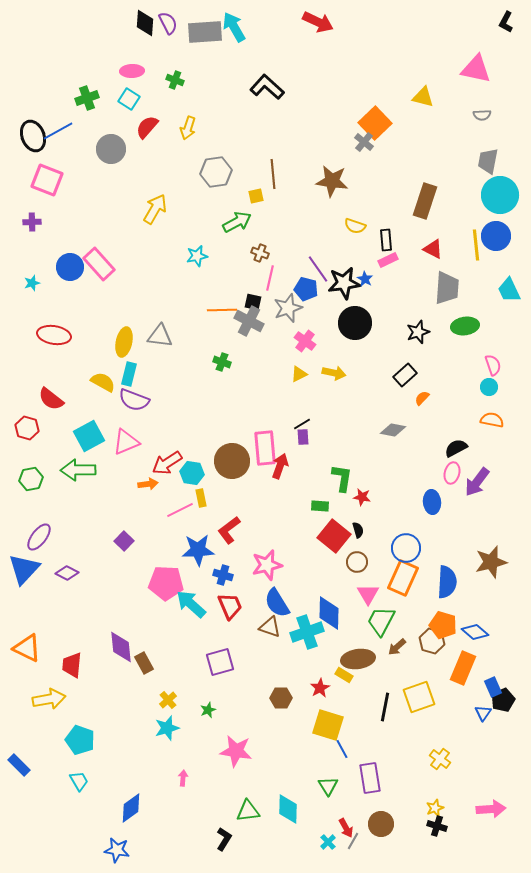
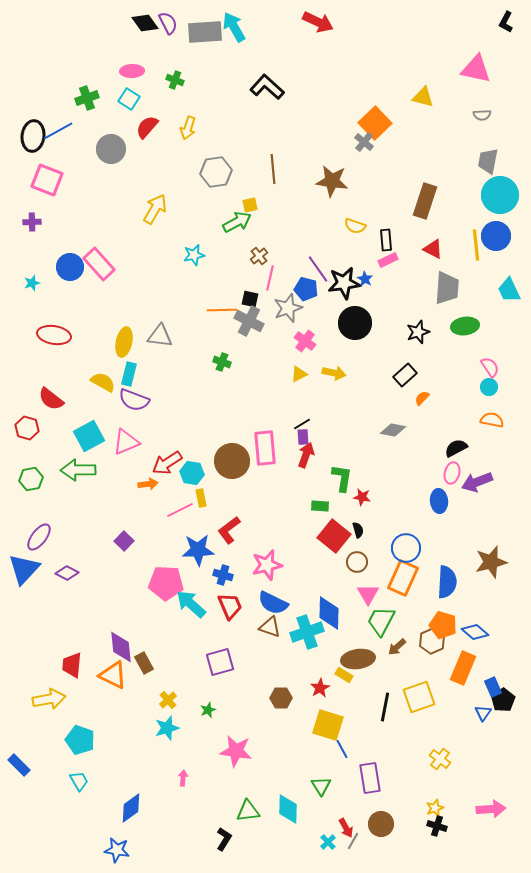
black diamond at (145, 23): rotated 40 degrees counterclockwise
black ellipse at (33, 136): rotated 28 degrees clockwise
brown line at (273, 174): moved 5 px up
yellow square at (256, 196): moved 6 px left, 9 px down
brown cross at (260, 253): moved 1 px left, 3 px down; rotated 30 degrees clockwise
cyan star at (197, 256): moved 3 px left, 1 px up
black square at (253, 302): moved 3 px left, 3 px up
pink semicircle at (493, 365): moved 3 px left, 2 px down; rotated 15 degrees counterclockwise
red arrow at (280, 466): moved 26 px right, 11 px up
purple arrow at (477, 482): rotated 32 degrees clockwise
blue ellipse at (432, 502): moved 7 px right, 1 px up
blue semicircle at (277, 603): moved 4 px left; rotated 32 degrees counterclockwise
brown hexagon at (432, 641): rotated 20 degrees clockwise
orange triangle at (27, 648): moved 86 px right, 27 px down
black pentagon at (503, 700): rotated 10 degrees counterclockwise
green triangle at (328, 786): moved 7 px left
